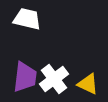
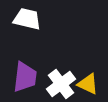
white cross: moved 7 px right, 5 px down
